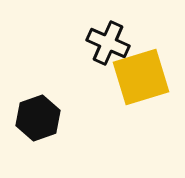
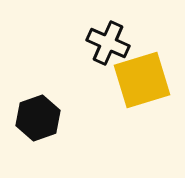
yellow square: moved 1 px right, 3 px down
